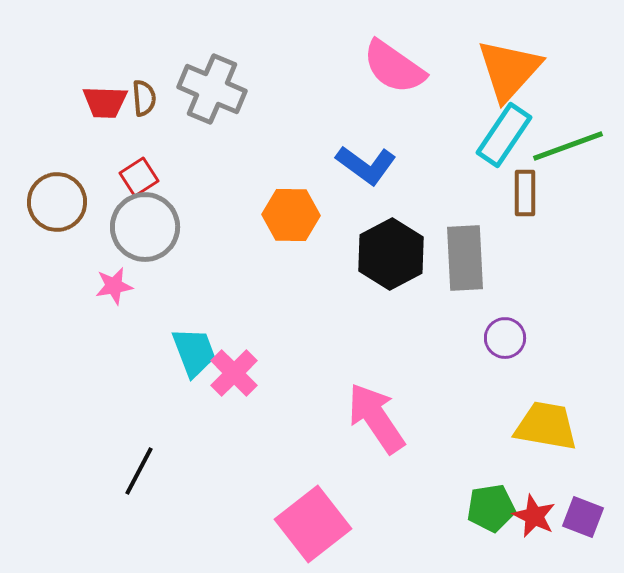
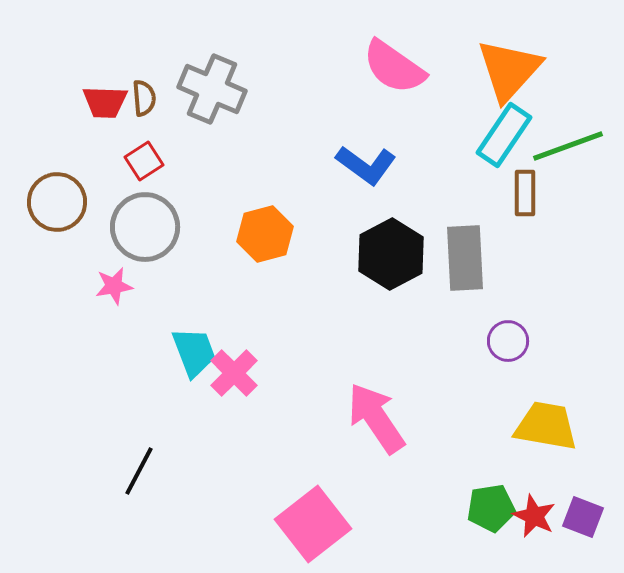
red square: moved 5 px right, 16 px up
orange hexagon: moved 26 px left, 19 px down; rotated 16 degrees counterclockwise
purple circle: moved 3 px right, 3 px down
